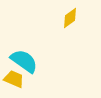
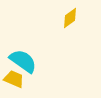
cyan semicircle: moved 1 px left
